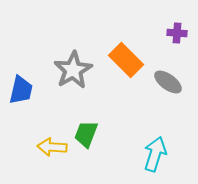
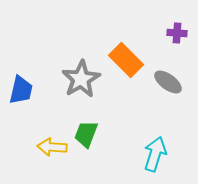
gray star: moved 8 px right, 9 px down
